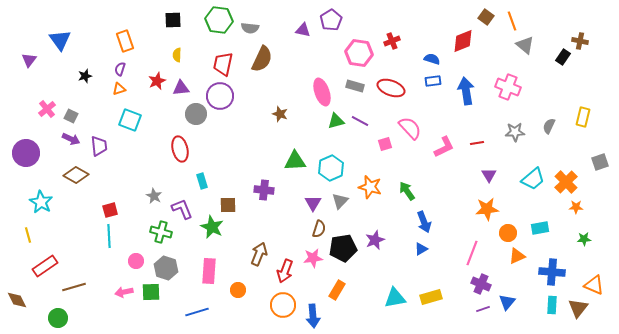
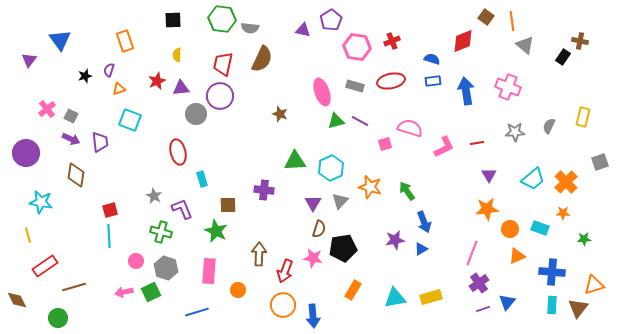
green hexagon at (219, 20): moved 3 px right, 1 px up
orange line at (512, 21): rotated 12 degrees clockwise
pink hexagon at (359, 53): moved 2 px left, 6 px up
purple semicircle at (120, 69): moved 11 px left, 1 px down
red ellipse at (391, 88): moved 7 px up; rotated 32 degrees counterclockwise
pink semicircle at (410, 128): rotated 30 degrees counterclockwise
purple trapezoid at (99, 146): moved 1 px right, 4 px up
red ellipse at (180, 149): moved 2 px left, 3 px down
brown diamond at (76, 175): rotated 70 degrees clockwise
cyan rectangle at (202, 181): moved 2 px up
cyan star at (41, 202): rotated 20 degrees counterclockwise
orange star at (576, 207): moved 13 px left, 6 px down
green star at (212, 227): moved 4 px right, 4 px down
cyan rectangle at (540, 228): rotated 30 degrees clockwise
orange circle at (508, 233): moved 2 px right, 4 px up
purple star at (375, 240): moved 20 px right; rotated 12 degrees clockwise
brown arrow at (259, 254): rotated 20 degrees counterclockwise
pink star at (313, 258): rotated 18 degrees clockwise
purple cross at (481, 284): moved 2 px left, 1 px up; rotated 30 degrees clockwise
orange triangle at (594, 285): rotated 40 degrees counterclockwise
orange rectangle at (337, 290): moved 16 px right
green square at (151, 292): rotated 24 degrees counterclockwise
